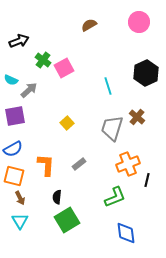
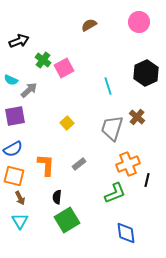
green L-shape: moved 4 px up
